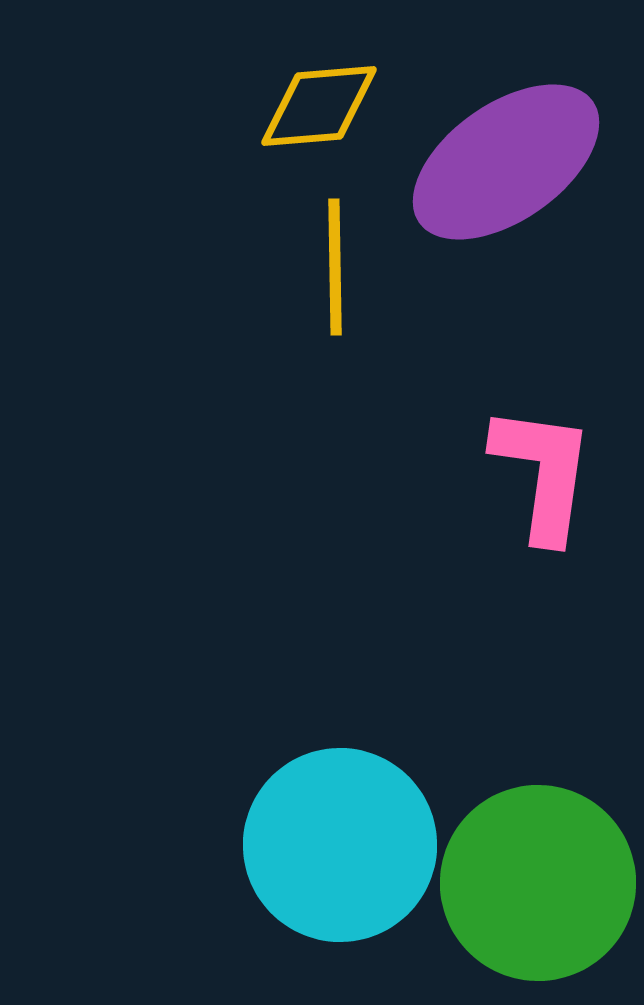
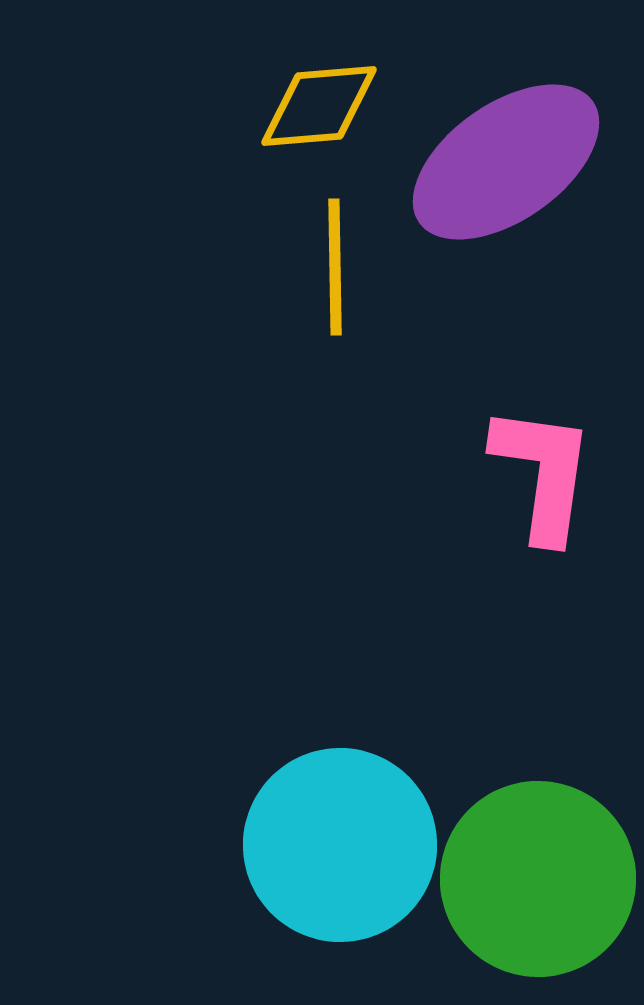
green circle: moved 4 px up
